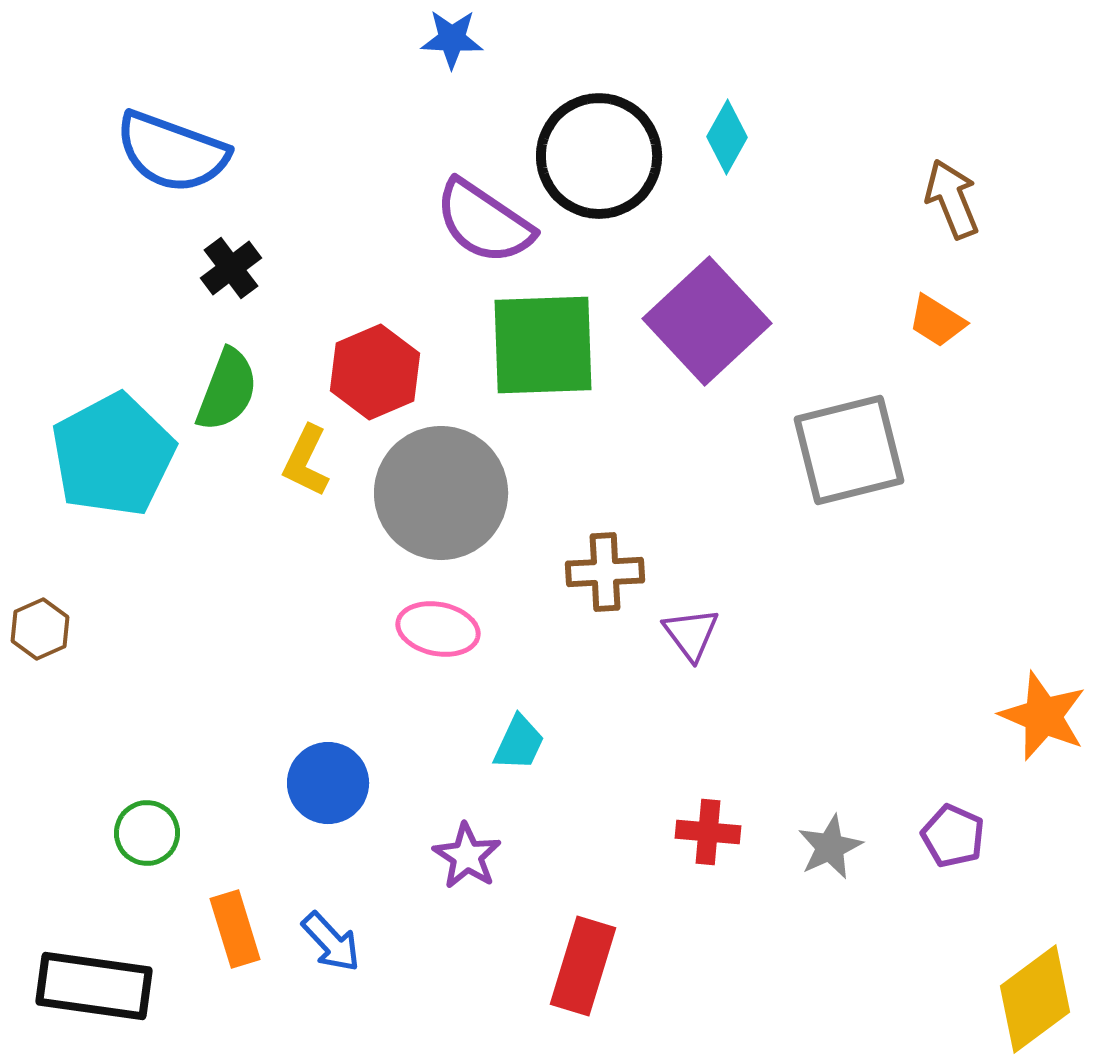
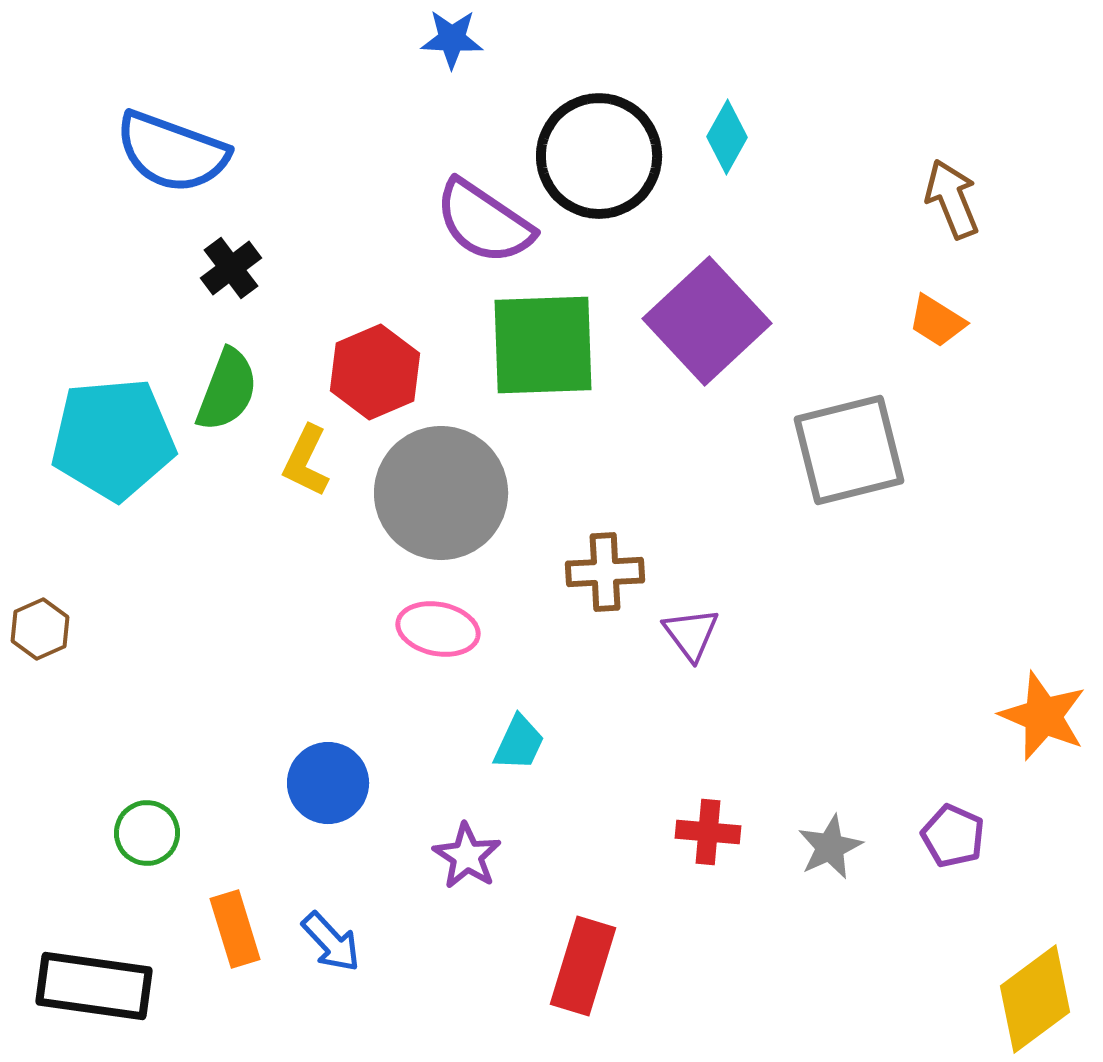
cyan pentagon: moved 16 px up; rotated 23 degrees clockwise
